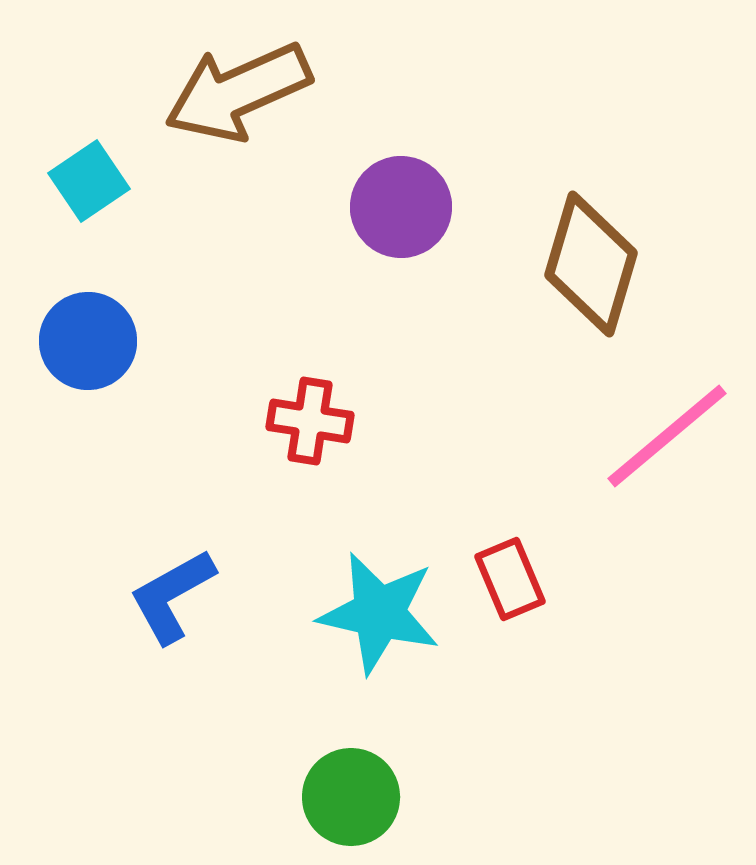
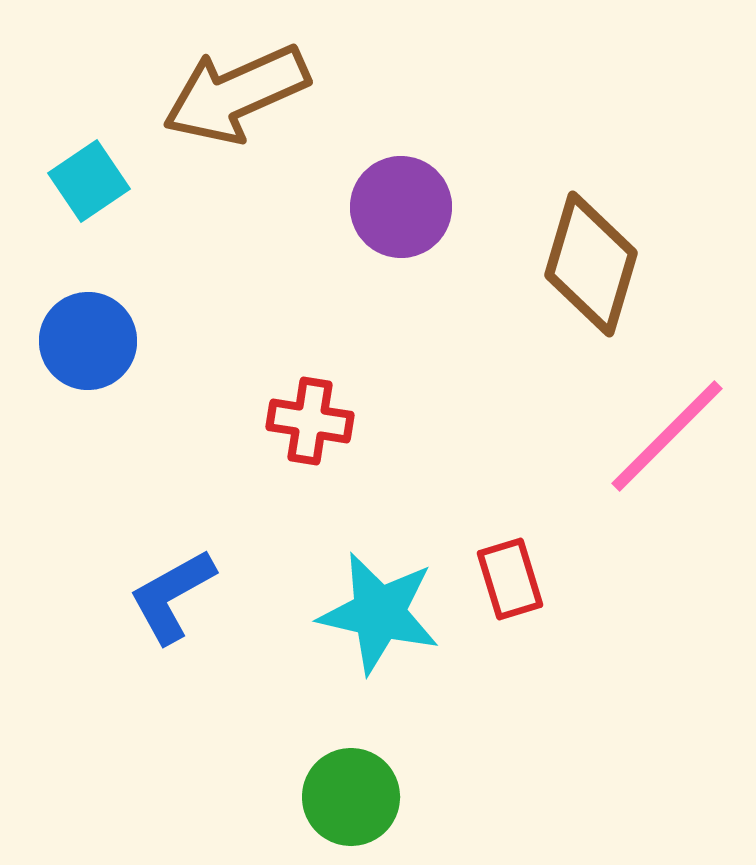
brown arrow: moved 2 px left, 2 px down
pink line: rotated 5 degrees counterclockwise
red rectangle: rotated 6 degrees clockwise
